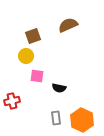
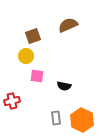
black semicircle: moved 5 px right, 2 px up
